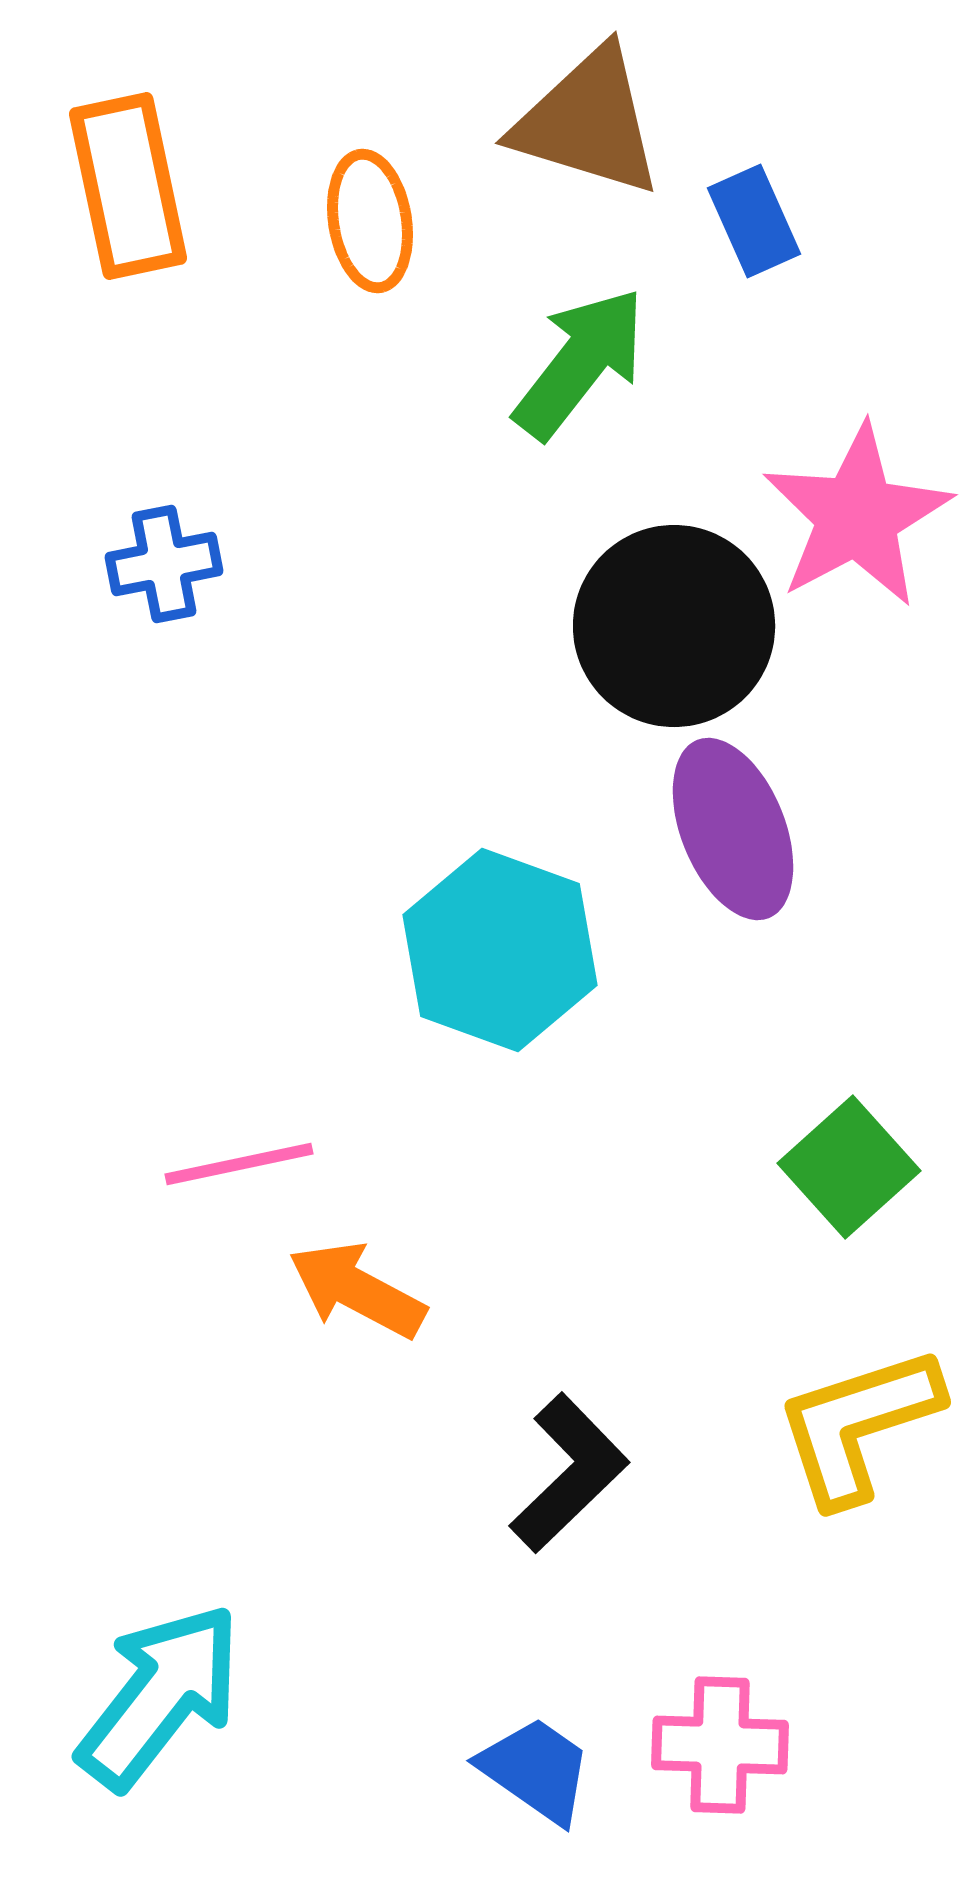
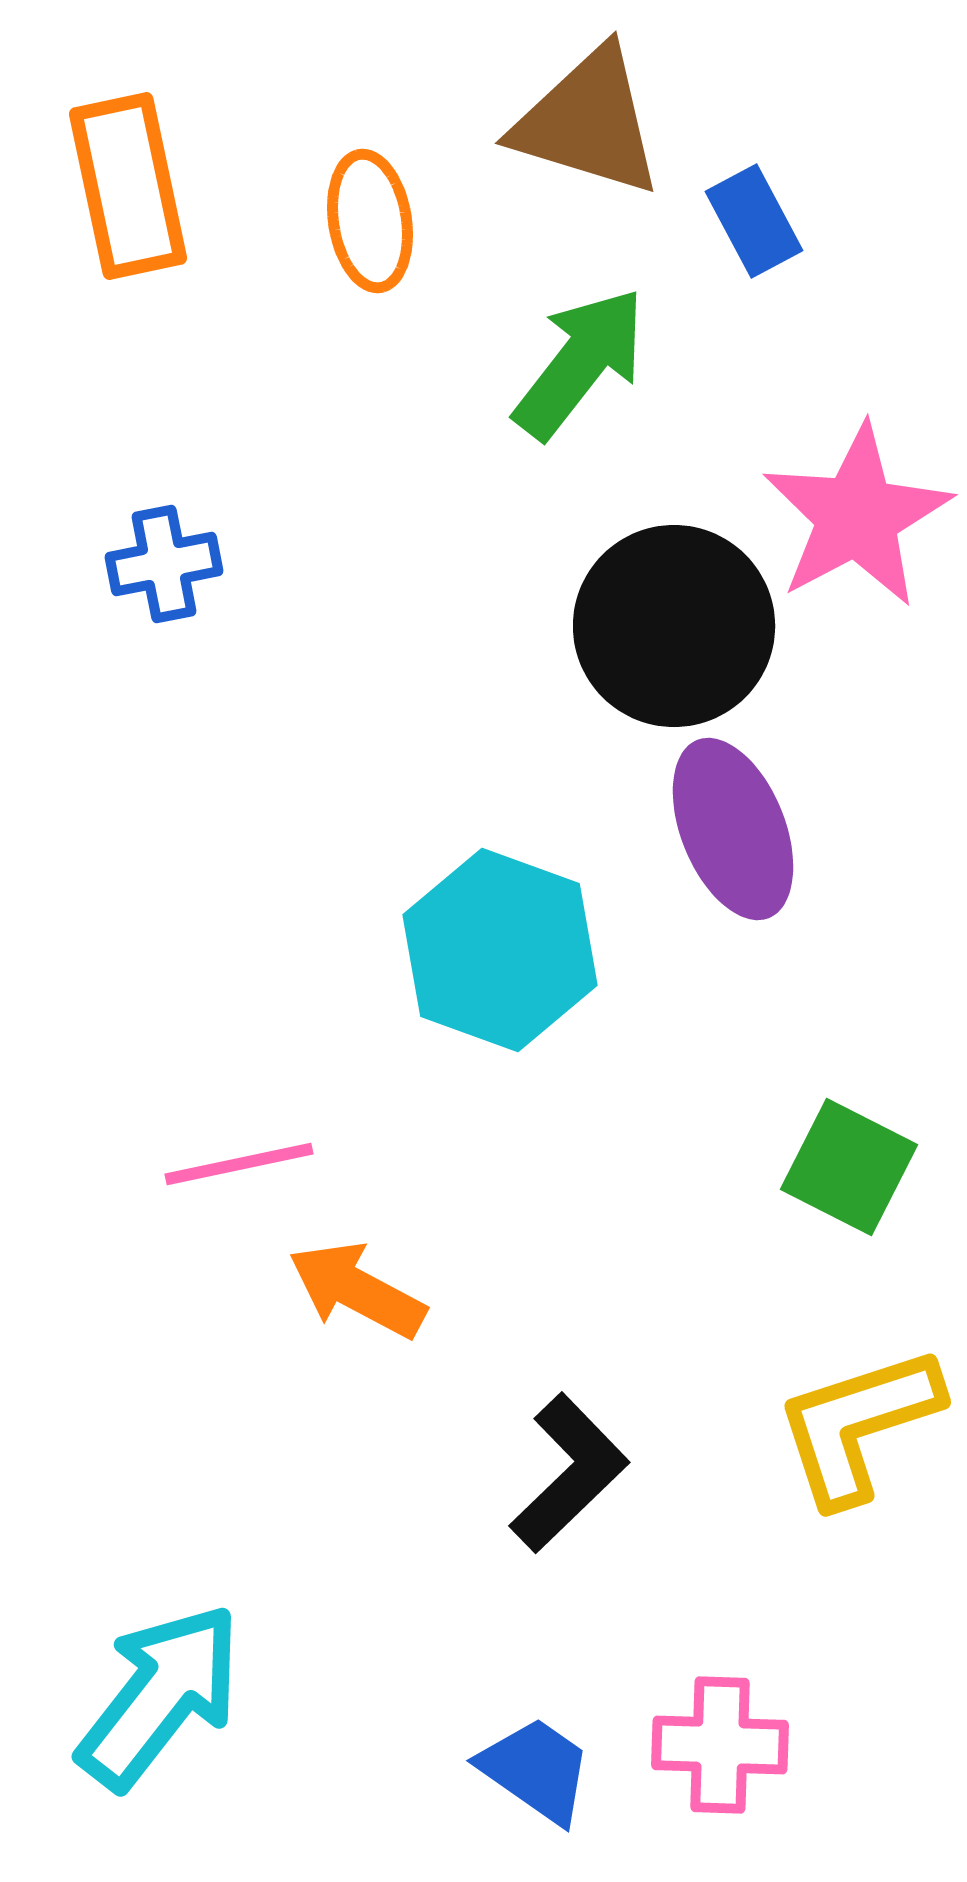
blue rectangle: rotated 4 degrees counterclockwise
green square: rotated 21 degrees counterclockwise
